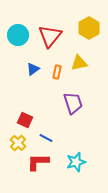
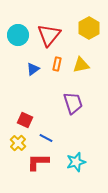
red triangle: moved 1 px left, 1 px up
yellow triangle: moved 2 px right, 2 px down
orange rectangle: moved 8 px up
